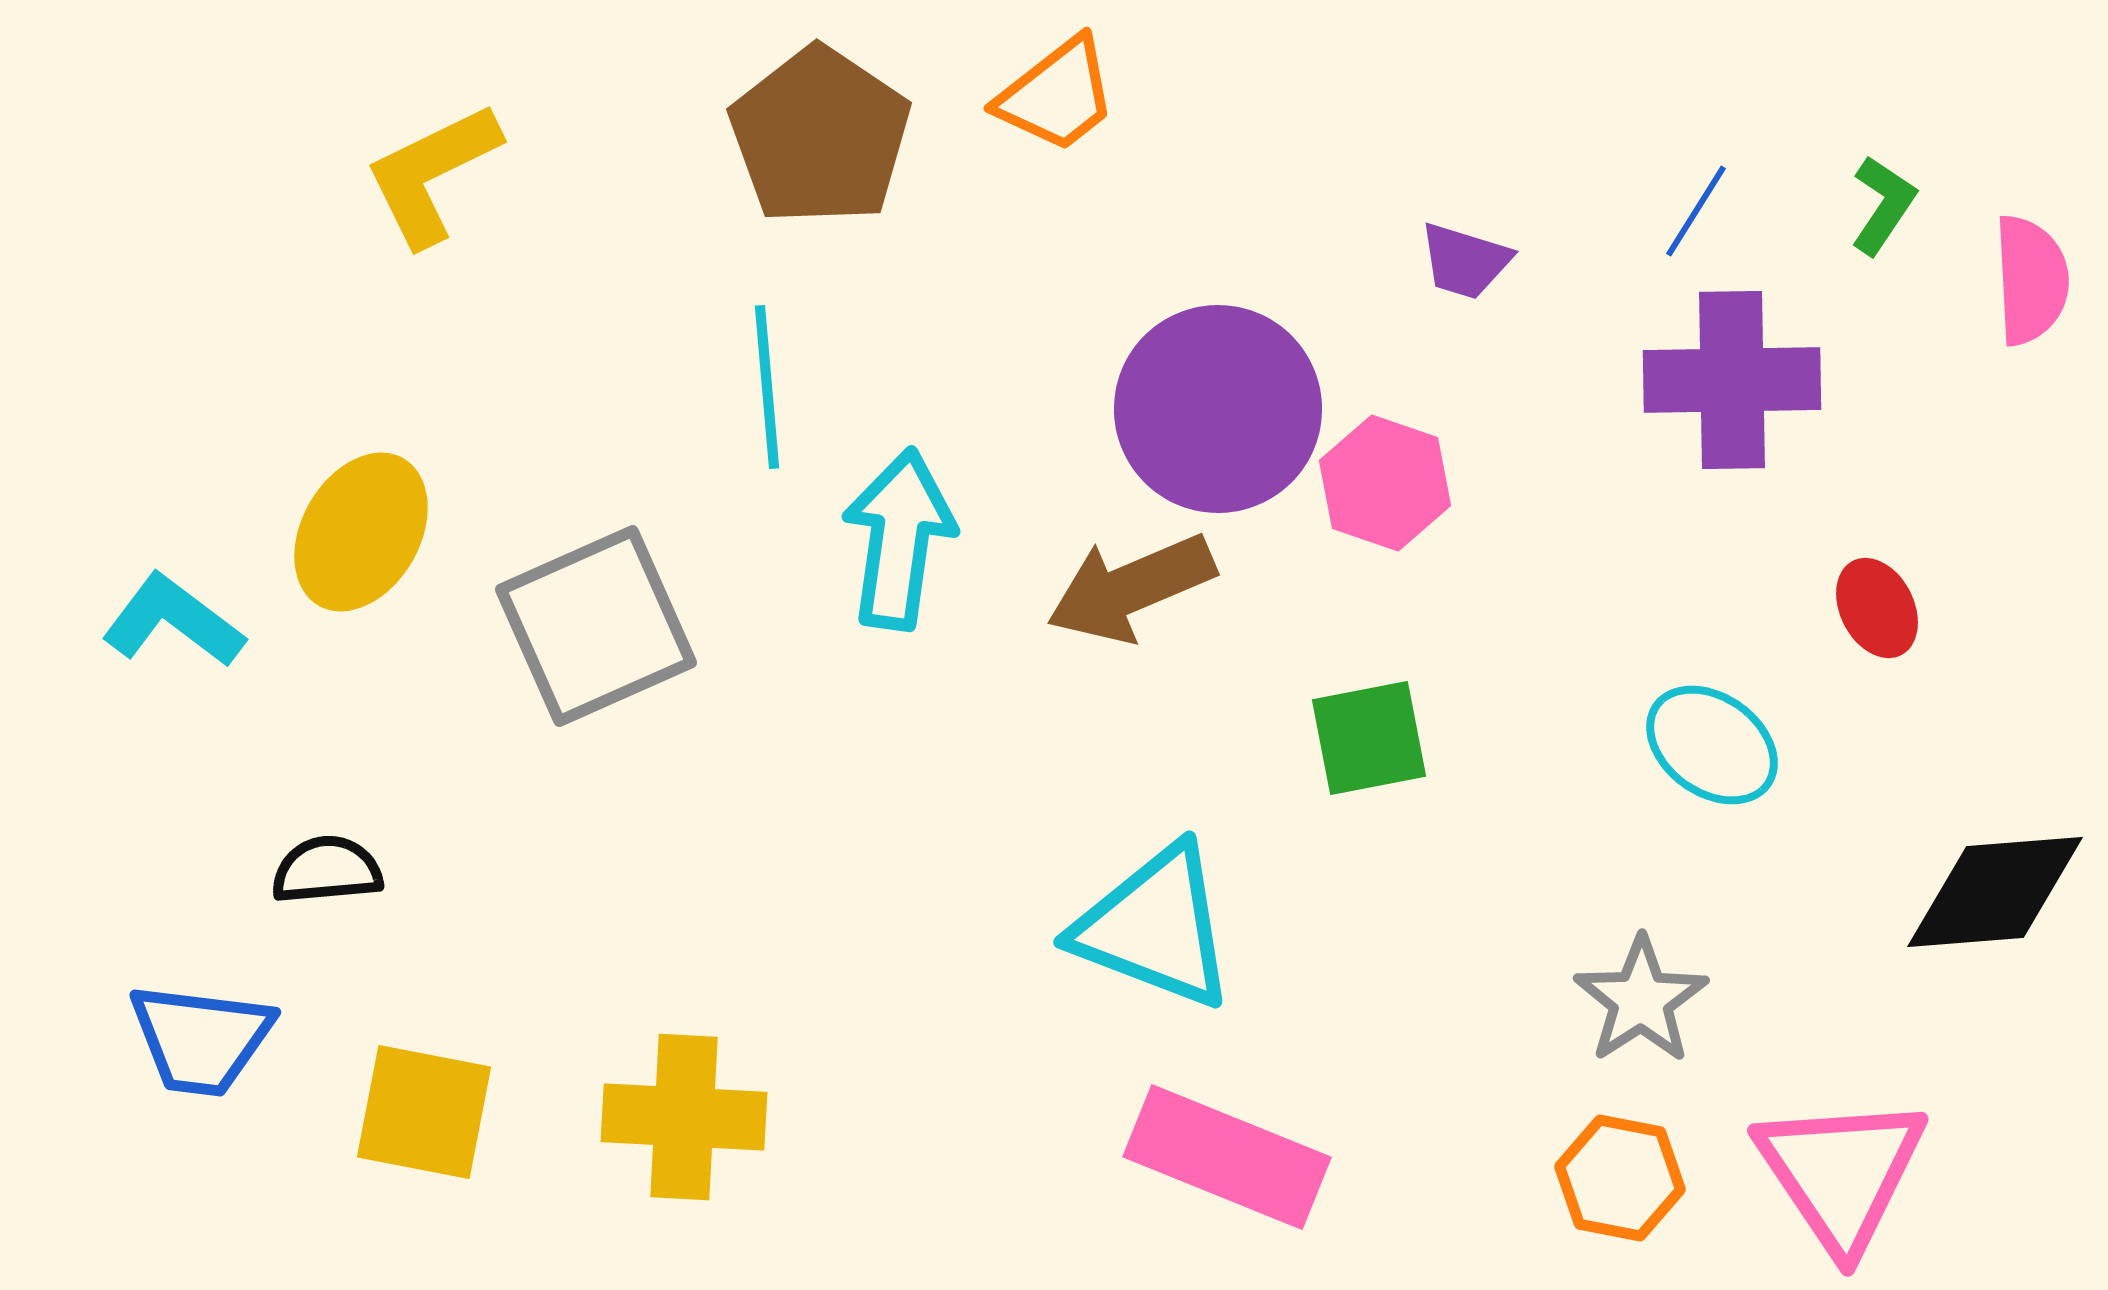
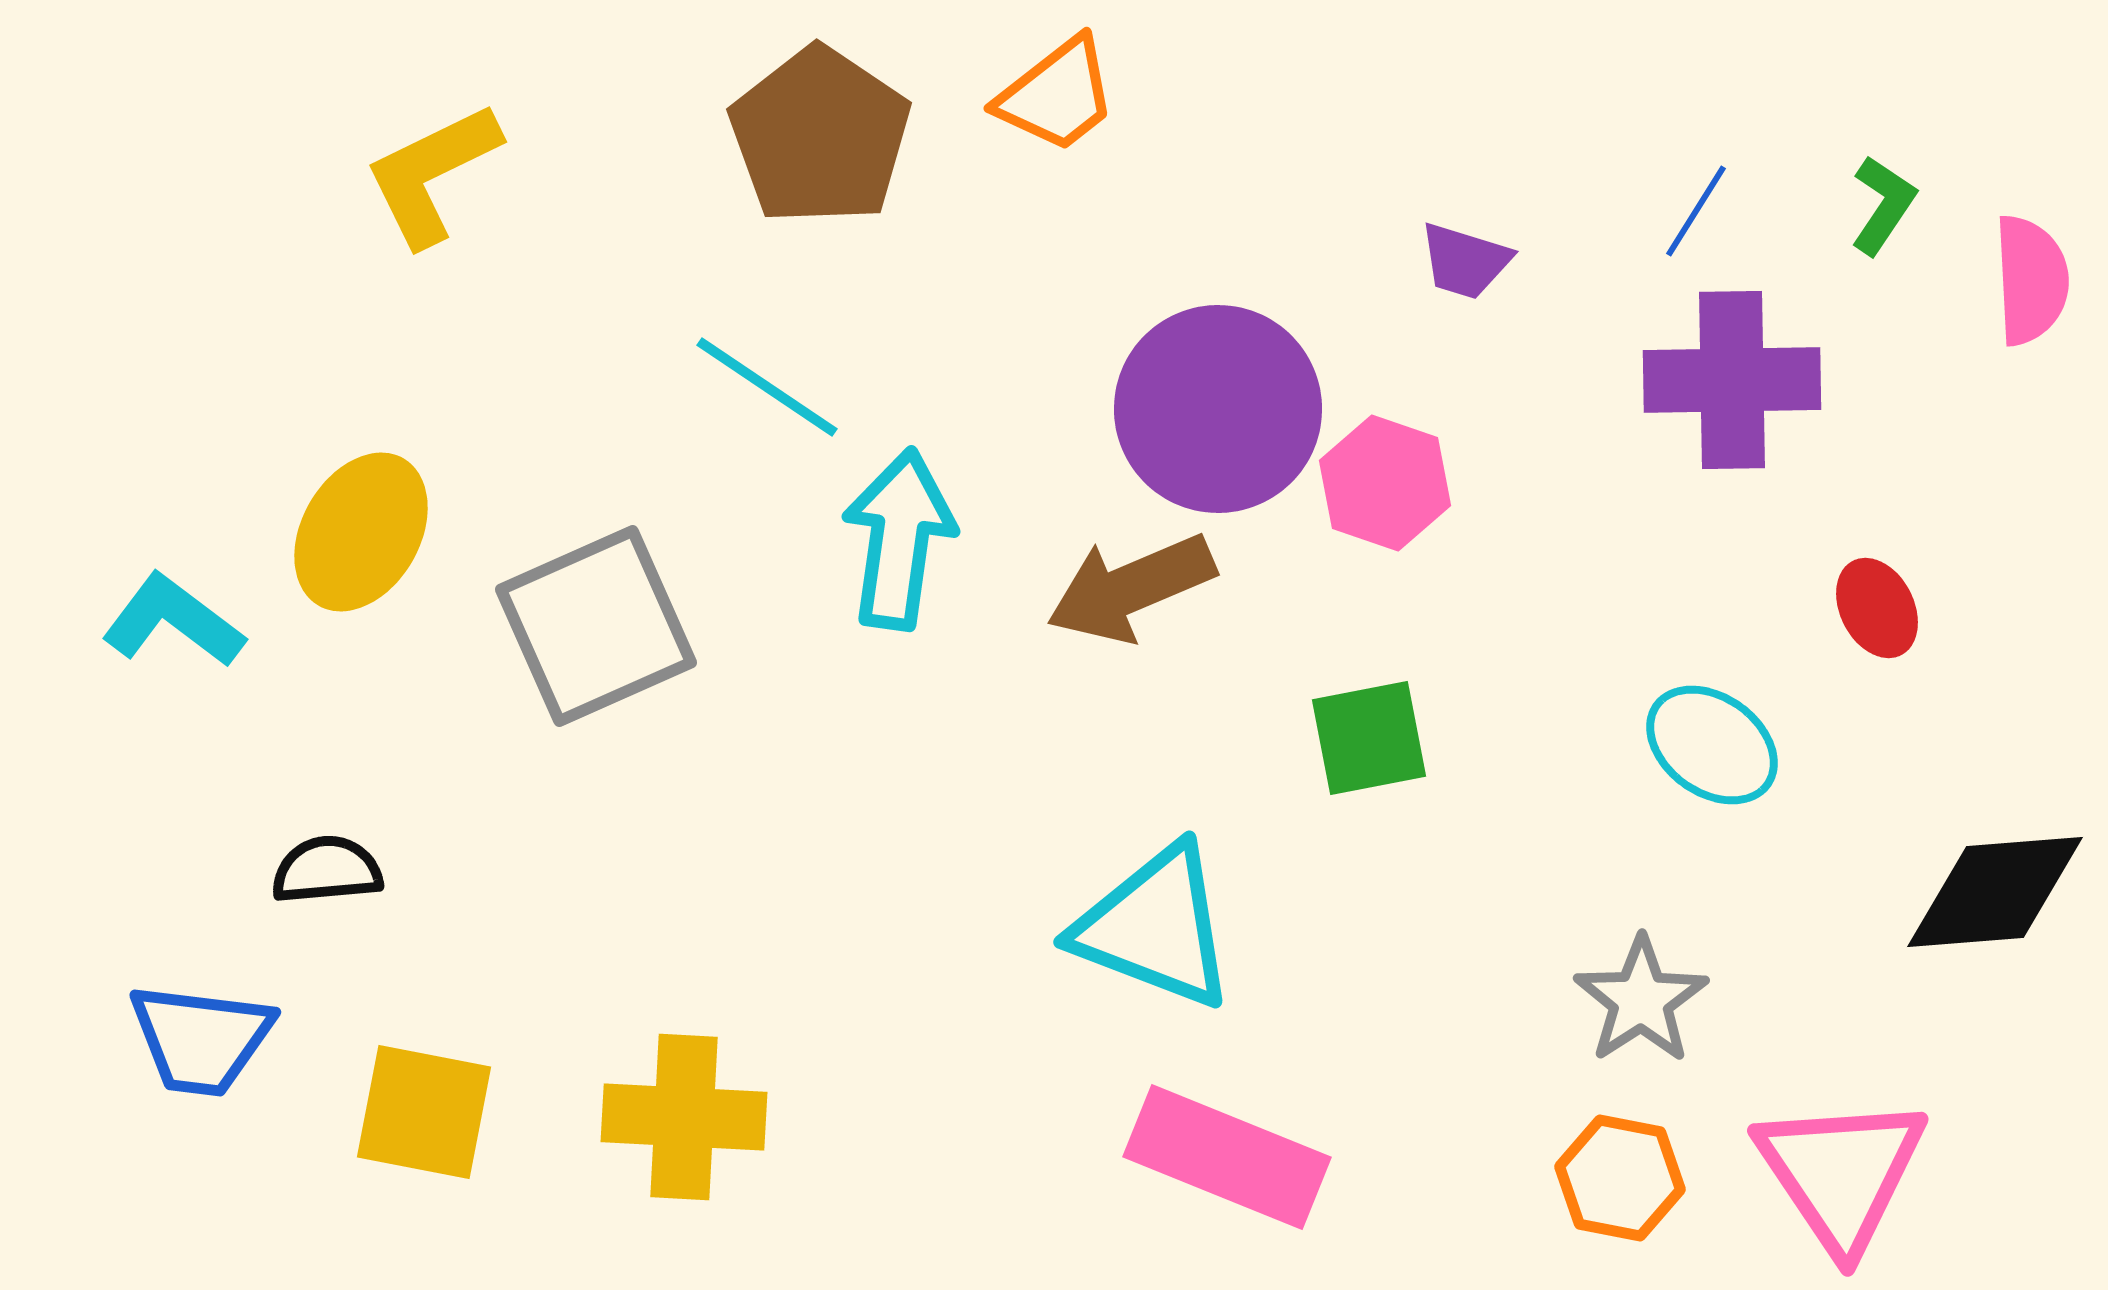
cyan line: rotated 51 degrees counterclockwise
